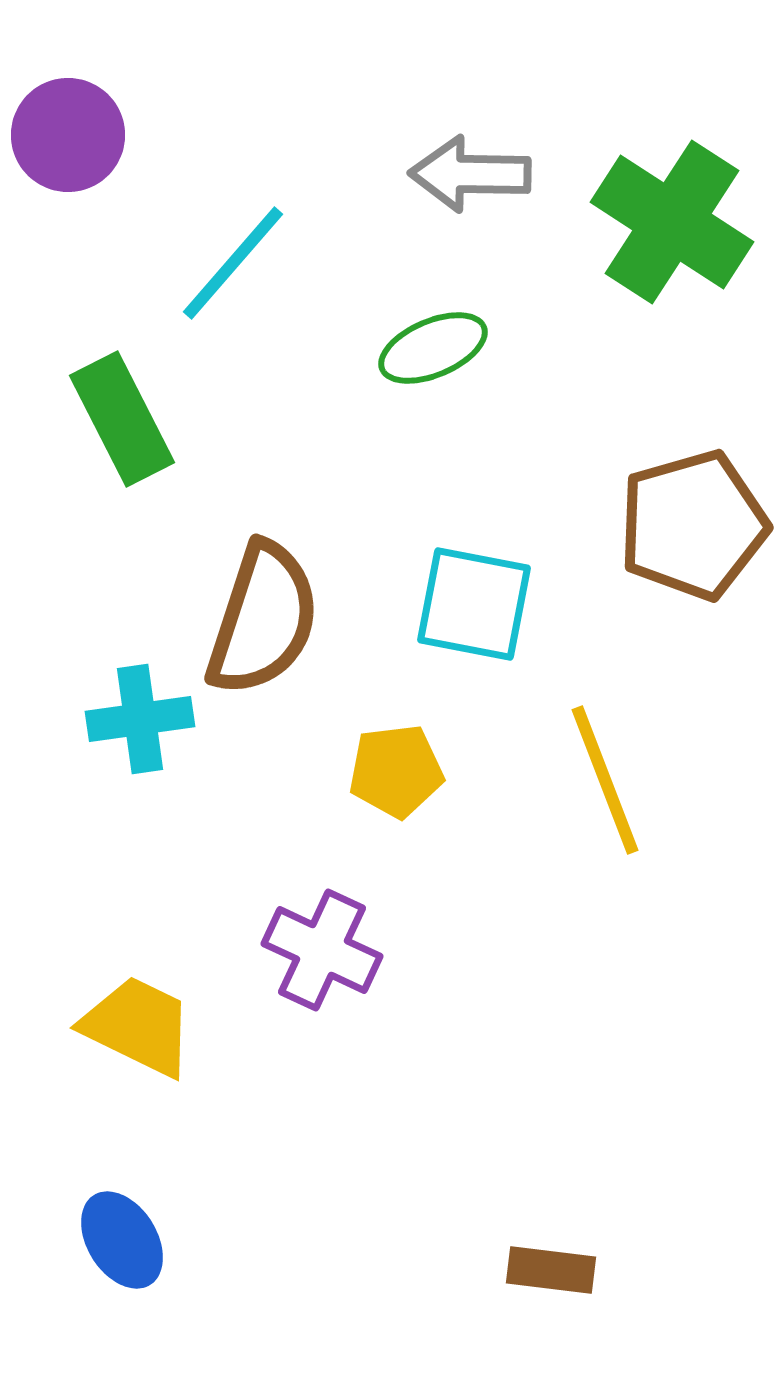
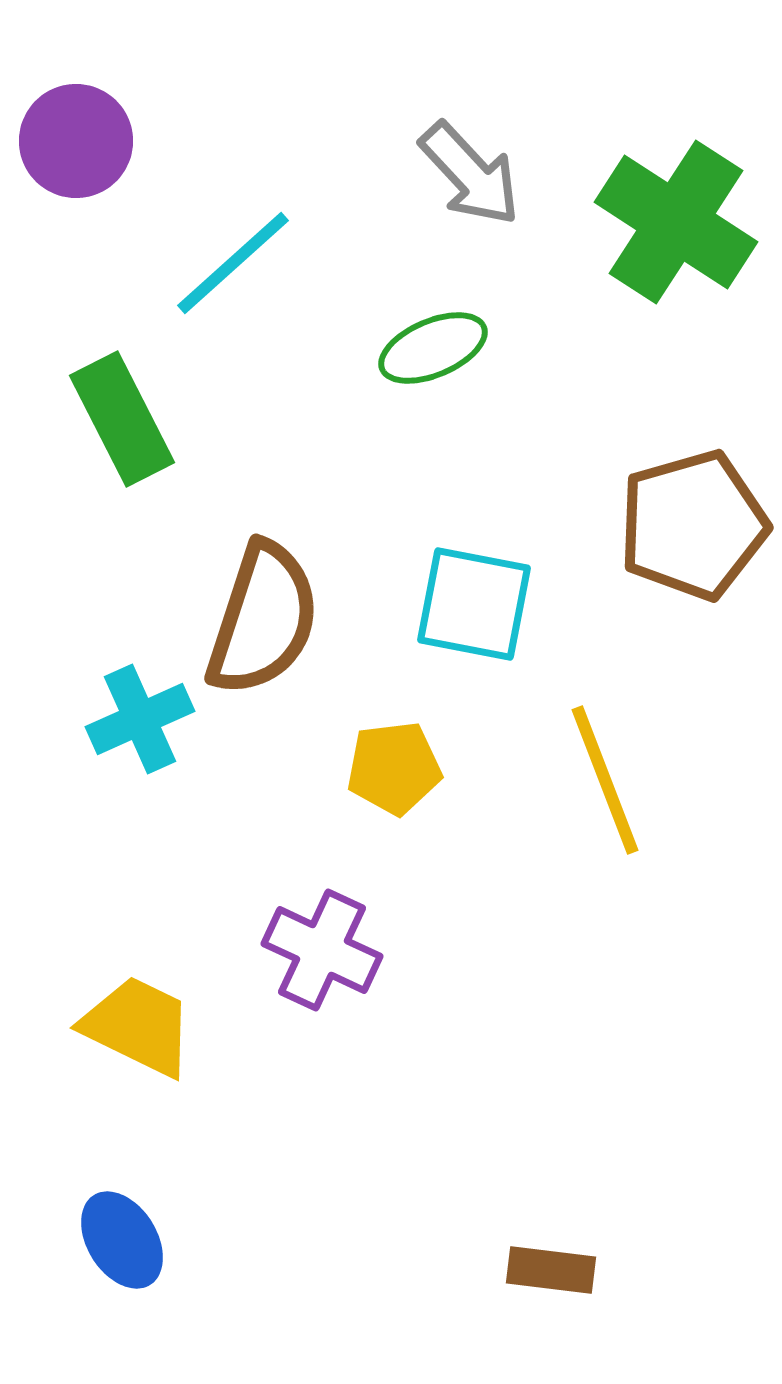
purple circle: moved 8 px right, 6 px down
gray arrow: rotated 134 degrees counterclockwise
green cross: moved 4 px right
cyan line: rotated 7 degrees clockwise
cyan cross: rotated 16 degrees counterclockwise
yellow pentagon: moved 2 px left, 3 px up
